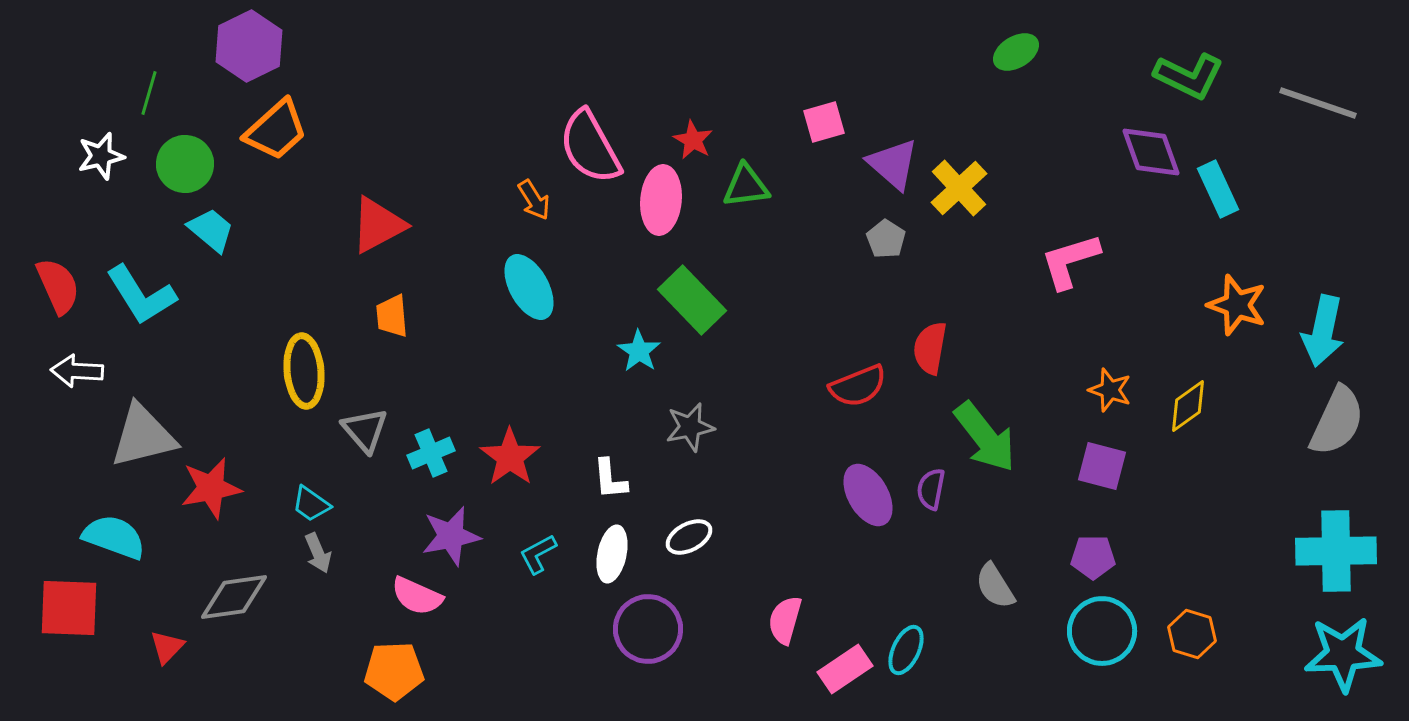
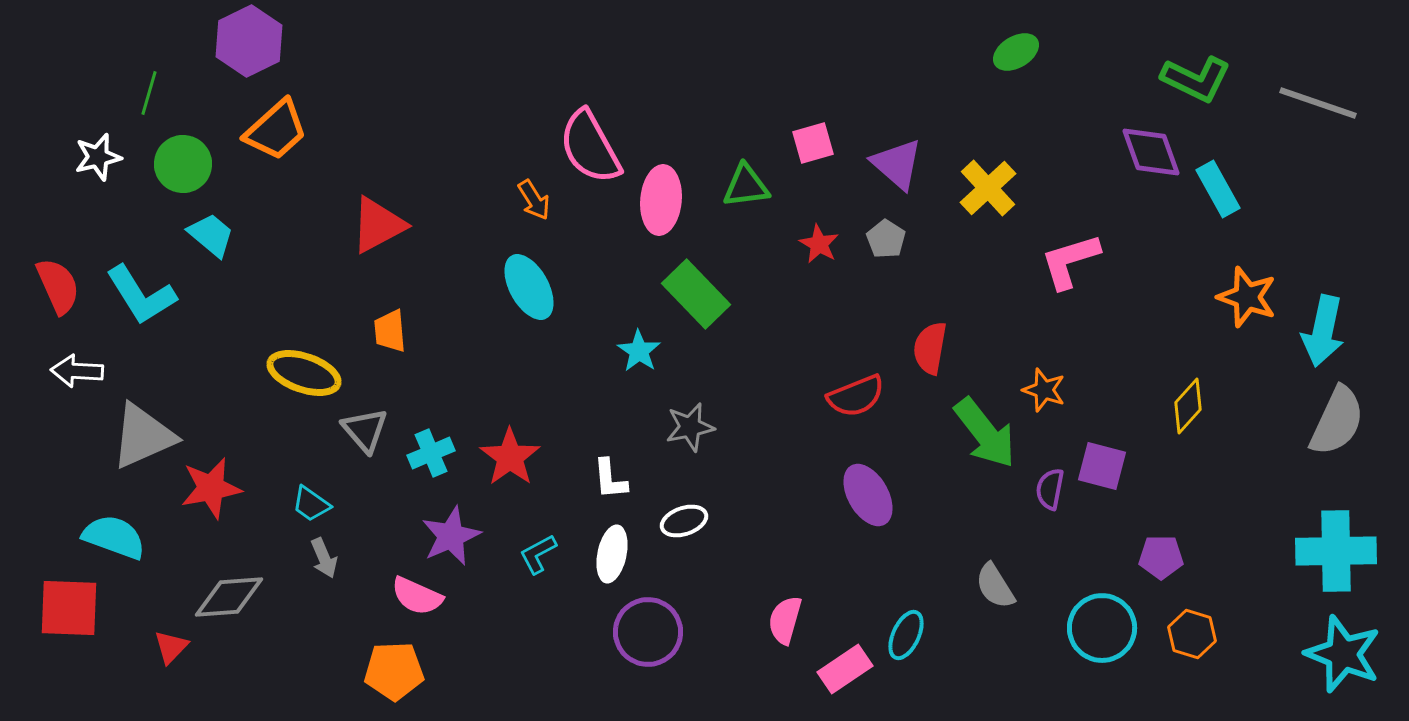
purple hexagon at (249, 46): moved 5 px up
green L-shape at (1189, 76): moved 7 px right, 3 px down
pink square at (824, 122): moved 11 px left, 21 px down
red star at (693, 140): moved 126 px right, 104 px down
white star at (101, 156): moved 3 px left, 1 px down
green circle at (185, 164): moved 2 px left
purple triangle at (893, 164): moved 4 px right
yellow cross at (959, 188): moved 29 px right
cyan rectangle at (1218, 189): rotated 4 degrees counterclockwise
cyan trapezoid at (211, 230): moved 5 px down
green rectangle at (692, 300): moved 4 px right, 6 px up
orange star at (1237, 305): moved 10 px right, 8 px up
orange trapezoid at (392, 316): moved 2 px left, 15 px down
yellow ellipse at (304, 371): moved 2 px down; rotated 66 degrees counterclockwise
red semicircle at (858, 386): moved 2 px left, 10 px down
orange star at (1110, 390): moved 66 px left
yellow diamond at (1188, 406): rotated 12 degrees counterclockwise
gray triangle at (143, 436): rotated 10 degrees counterclockwise
green arrow at (985, 437): moved 4 px up
purple semicircle at (931, 489): moved 119 px right
purple star at (451, 536): rotated 12 degrees counterclockwise
white ellipse at (689, 537): moved 5 px left, 16 px up; rotated 9 degrees clockwise
gray arrow at (318, 553): moved 6 px right, 5 px down
purple pentagon at (1093, 557): moved 68 px right
gray diamond at (234, 597): moved 5 px left; rotated 4 degrees clockwise
purple circle at (648, 629): moved 3 px down
cyan circle at (1102, 631): moved 3 px up
red triangle at (167, 647): moved 4 px right
cyan ellipse at (906, 650): moved 15 px up
cyan star at (1343, 654): rotated 24 degrees clockwise
